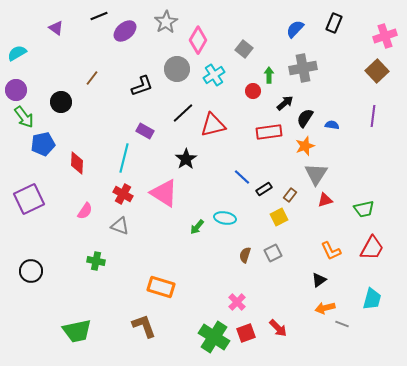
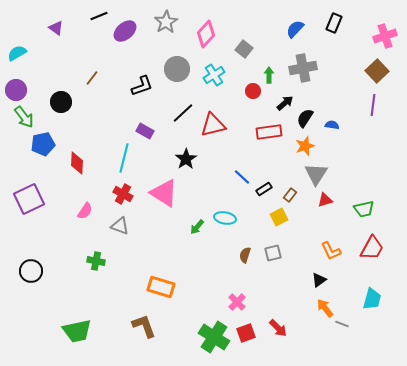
pink diamond at (198, 40): moved 8 px right, 6 px up; rotated 12 degrees clockwise
purple line at (373, 116): moved 11 px up
gray square at (273, 253): rotated 12 degrees clockwise
orange arrow at (325, 308): rotated 66 degrees clockwise
